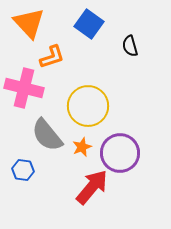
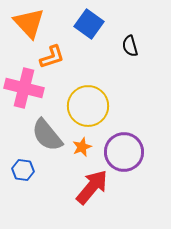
purple circle: moved 4 px right, 1 px up
